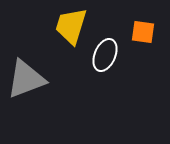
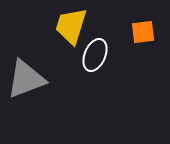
orange square: rotated 15 degrees counterclockwise
white ellipse: moved 10 px left
